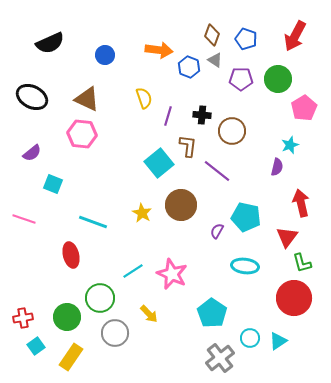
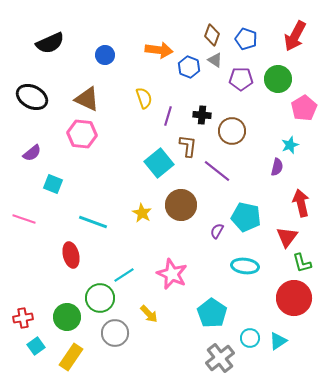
cyan line at (133, 271): moved 9 px left, 4 px down
